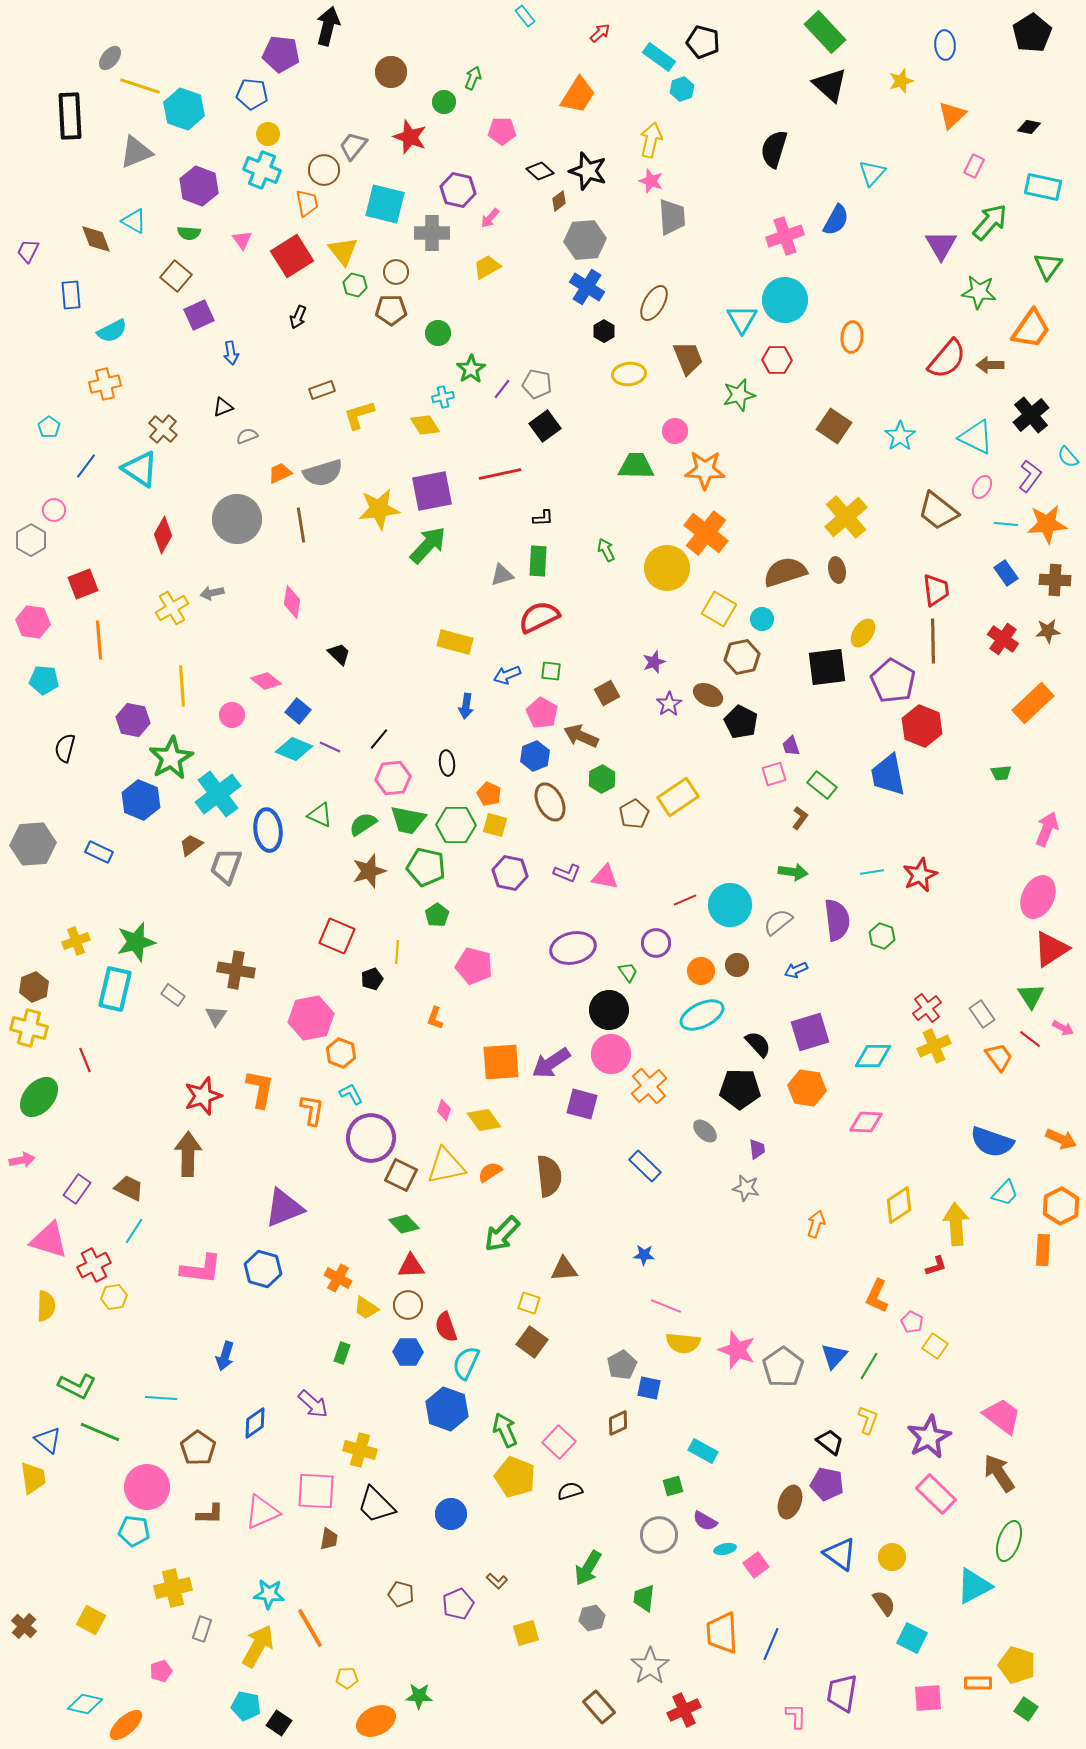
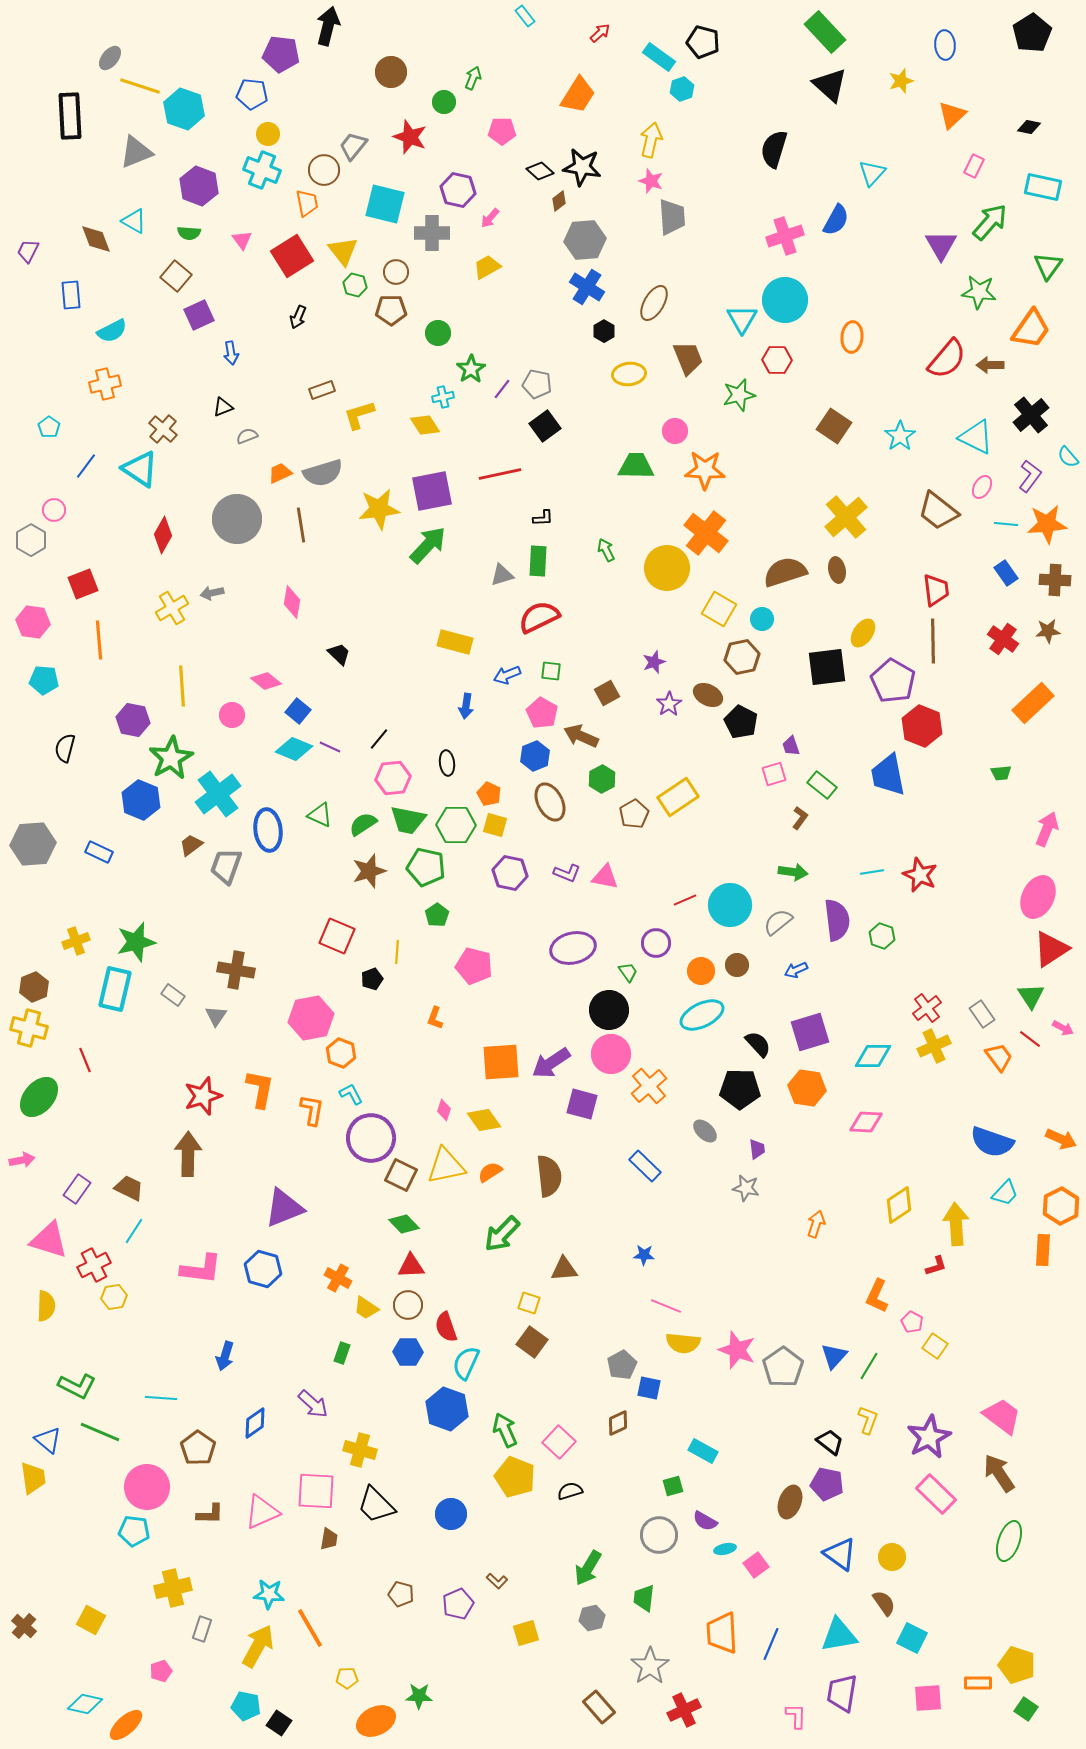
black star at (588, 171): moved 6 px left, 4 px up; rotated 9 degrees counterclockwise
red star at (920, 875): rotated 24 degrees counterclockwise
cyan triangle at (974, 1586): moved 135 px left, 49 px down; rotated 18 degrees clockwise
